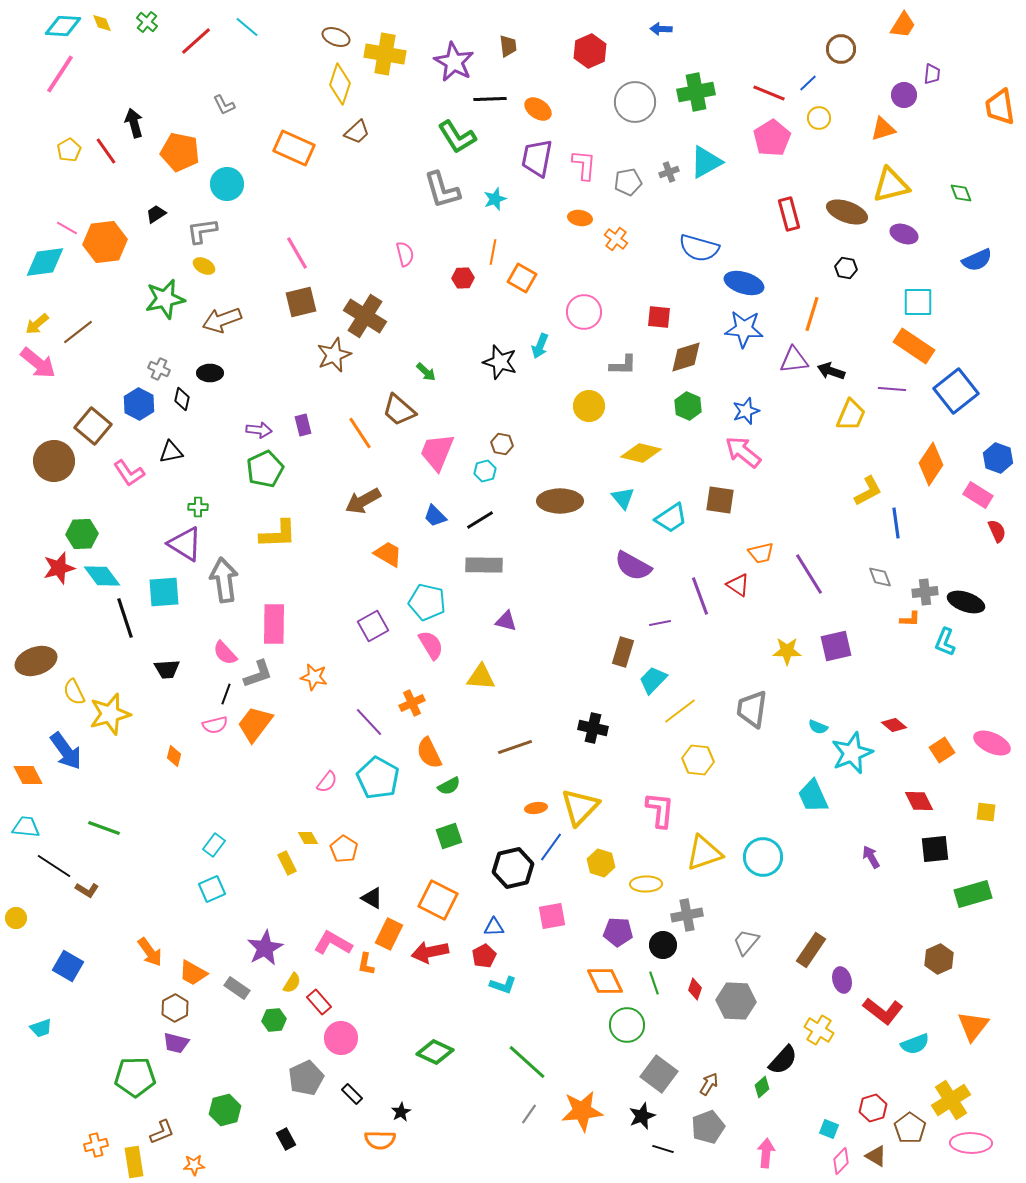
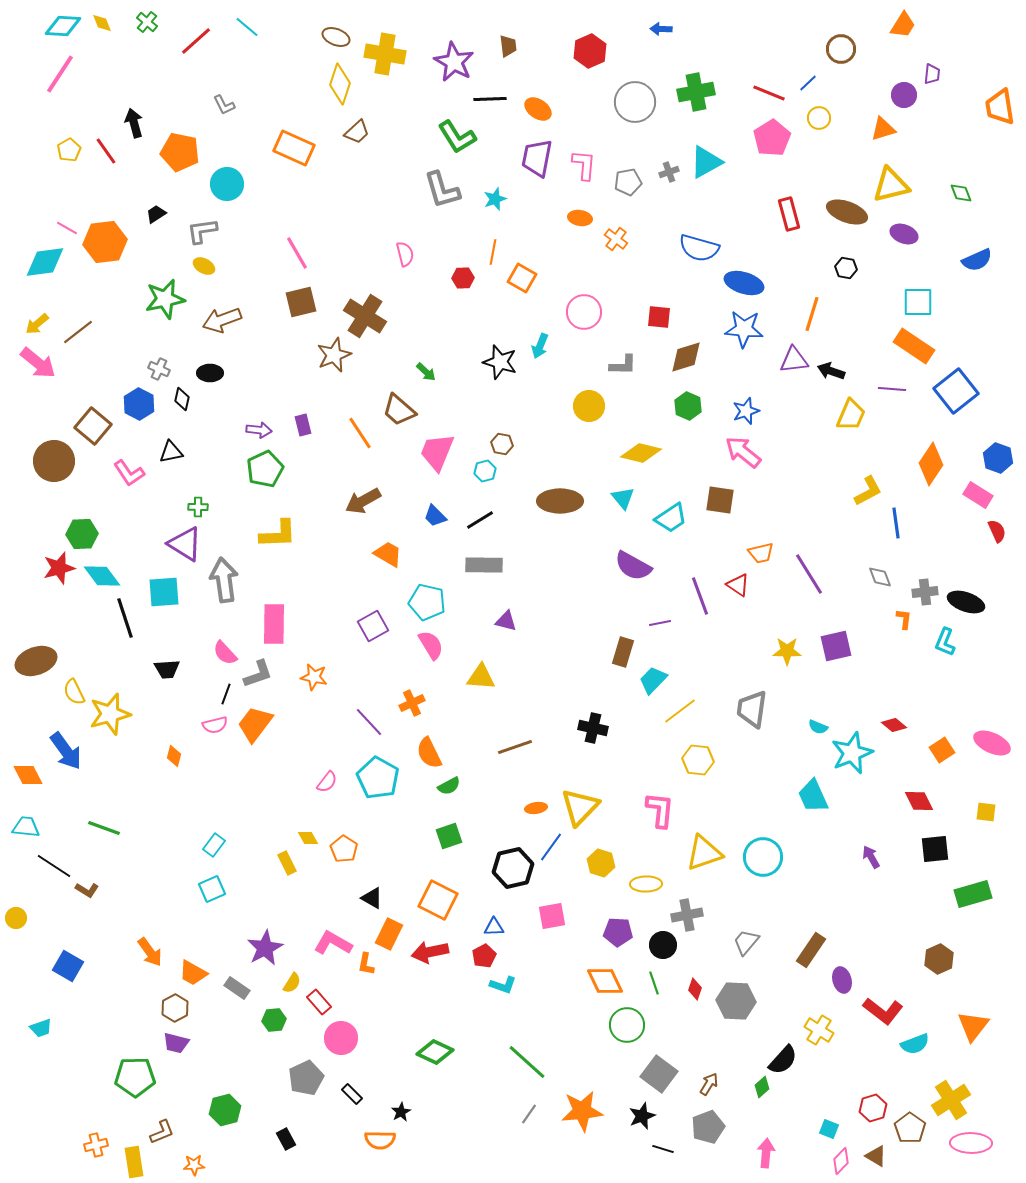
orange L-shape at (910, 619): moved 6 px left; rotated 85 degrees counterclockwise
